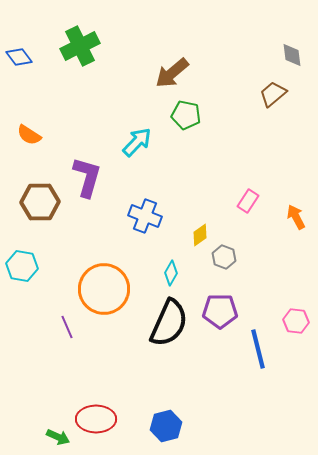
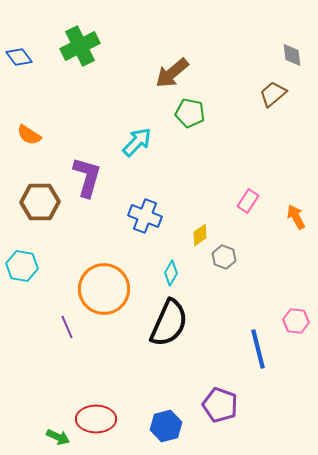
green pentagon: moved 4 px right, 2 px up
purple pentagon: moved 94 px down; rotated 20 degrees clockwise
